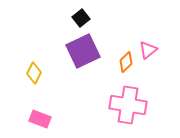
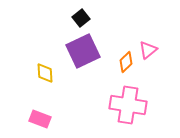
yellow diamond: moved 11 px right; rotated 30 degrees counterclockwise
